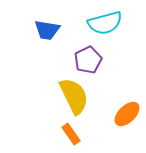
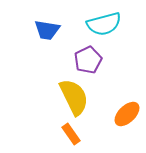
cyan semicircle: moved 1 px left, 1 px down
yellow semicircle: moved 1 px down
